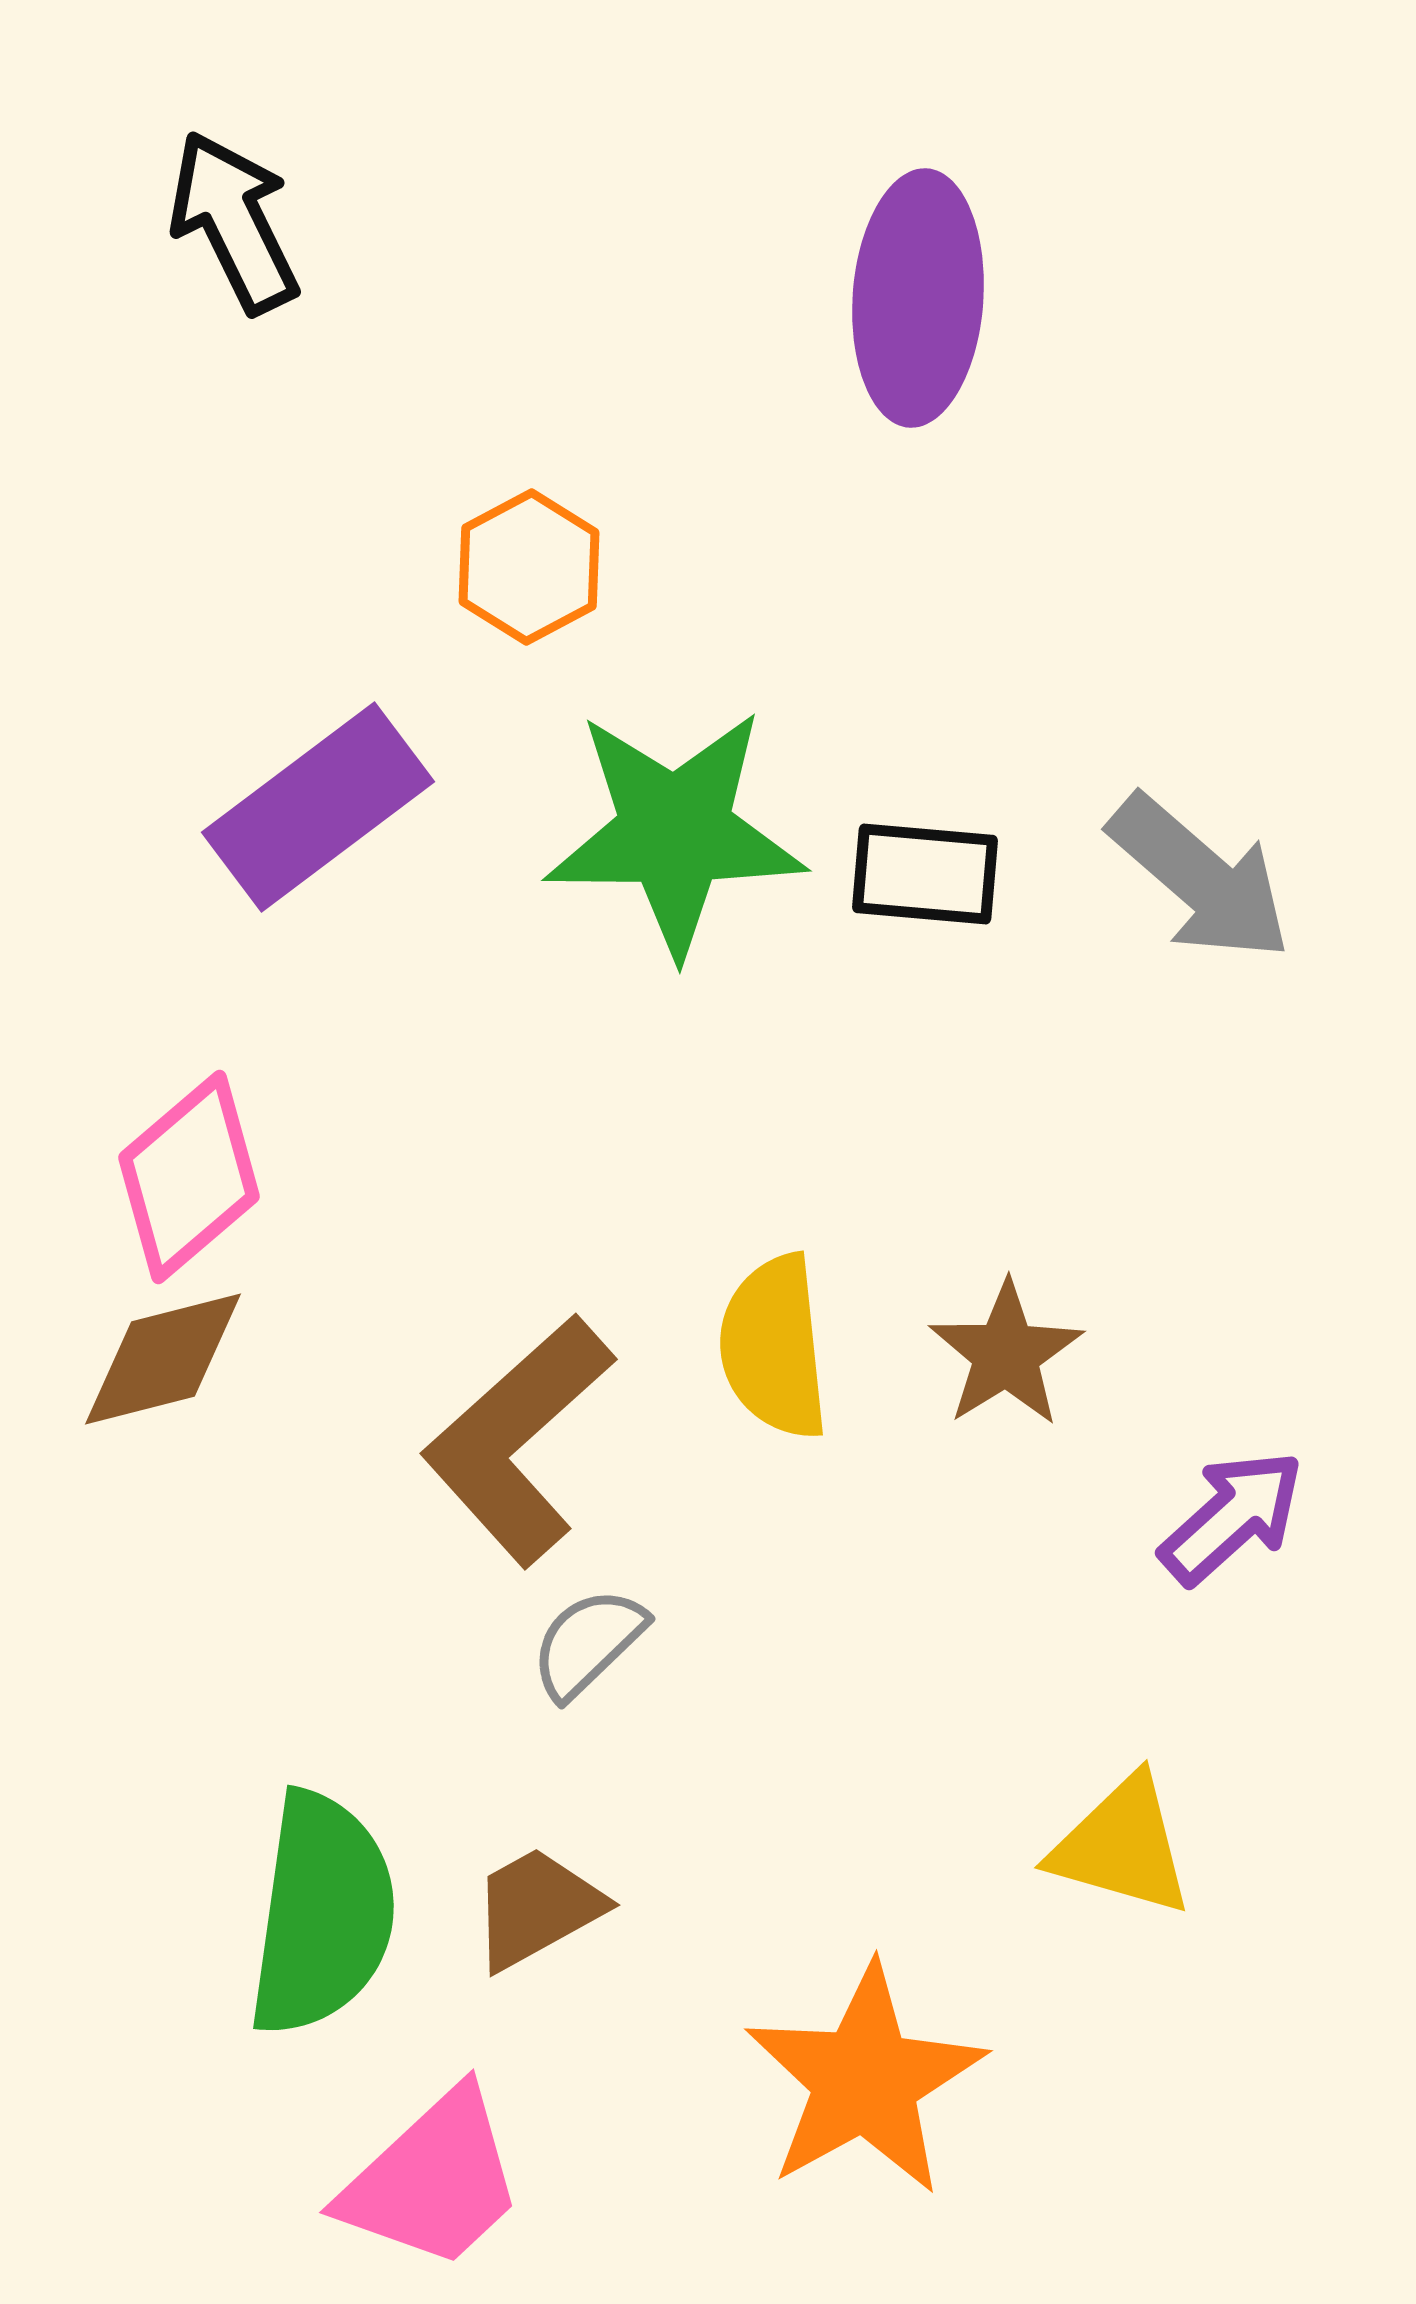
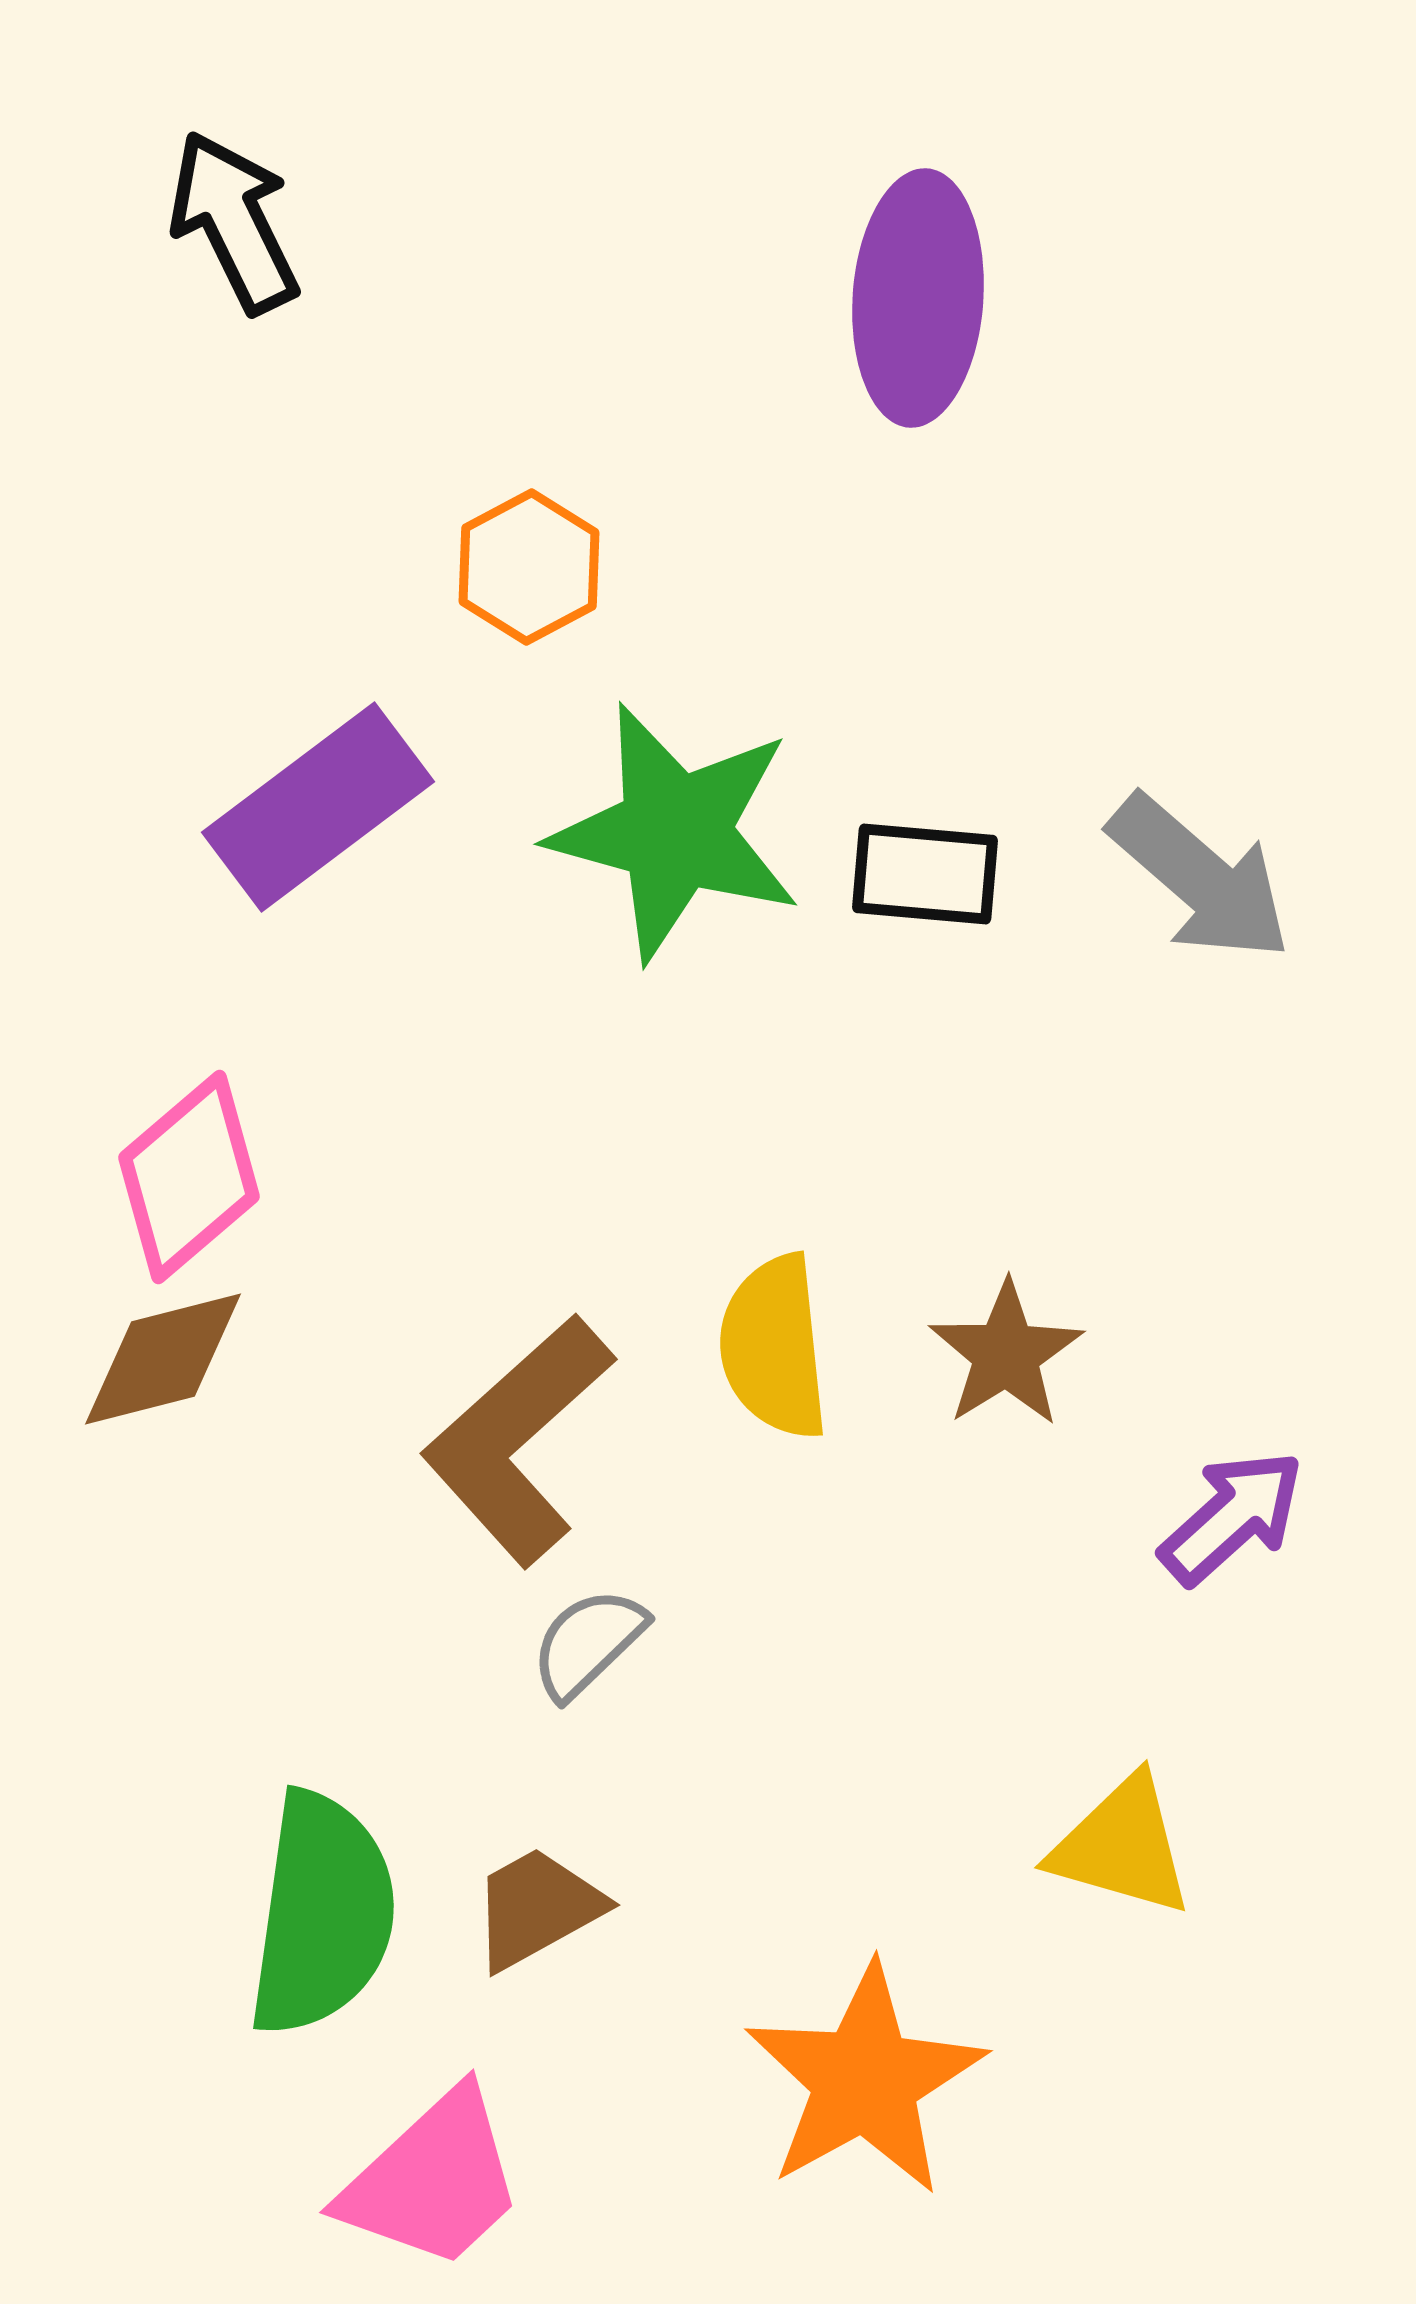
green star: rotated 15 degrees clockwise
